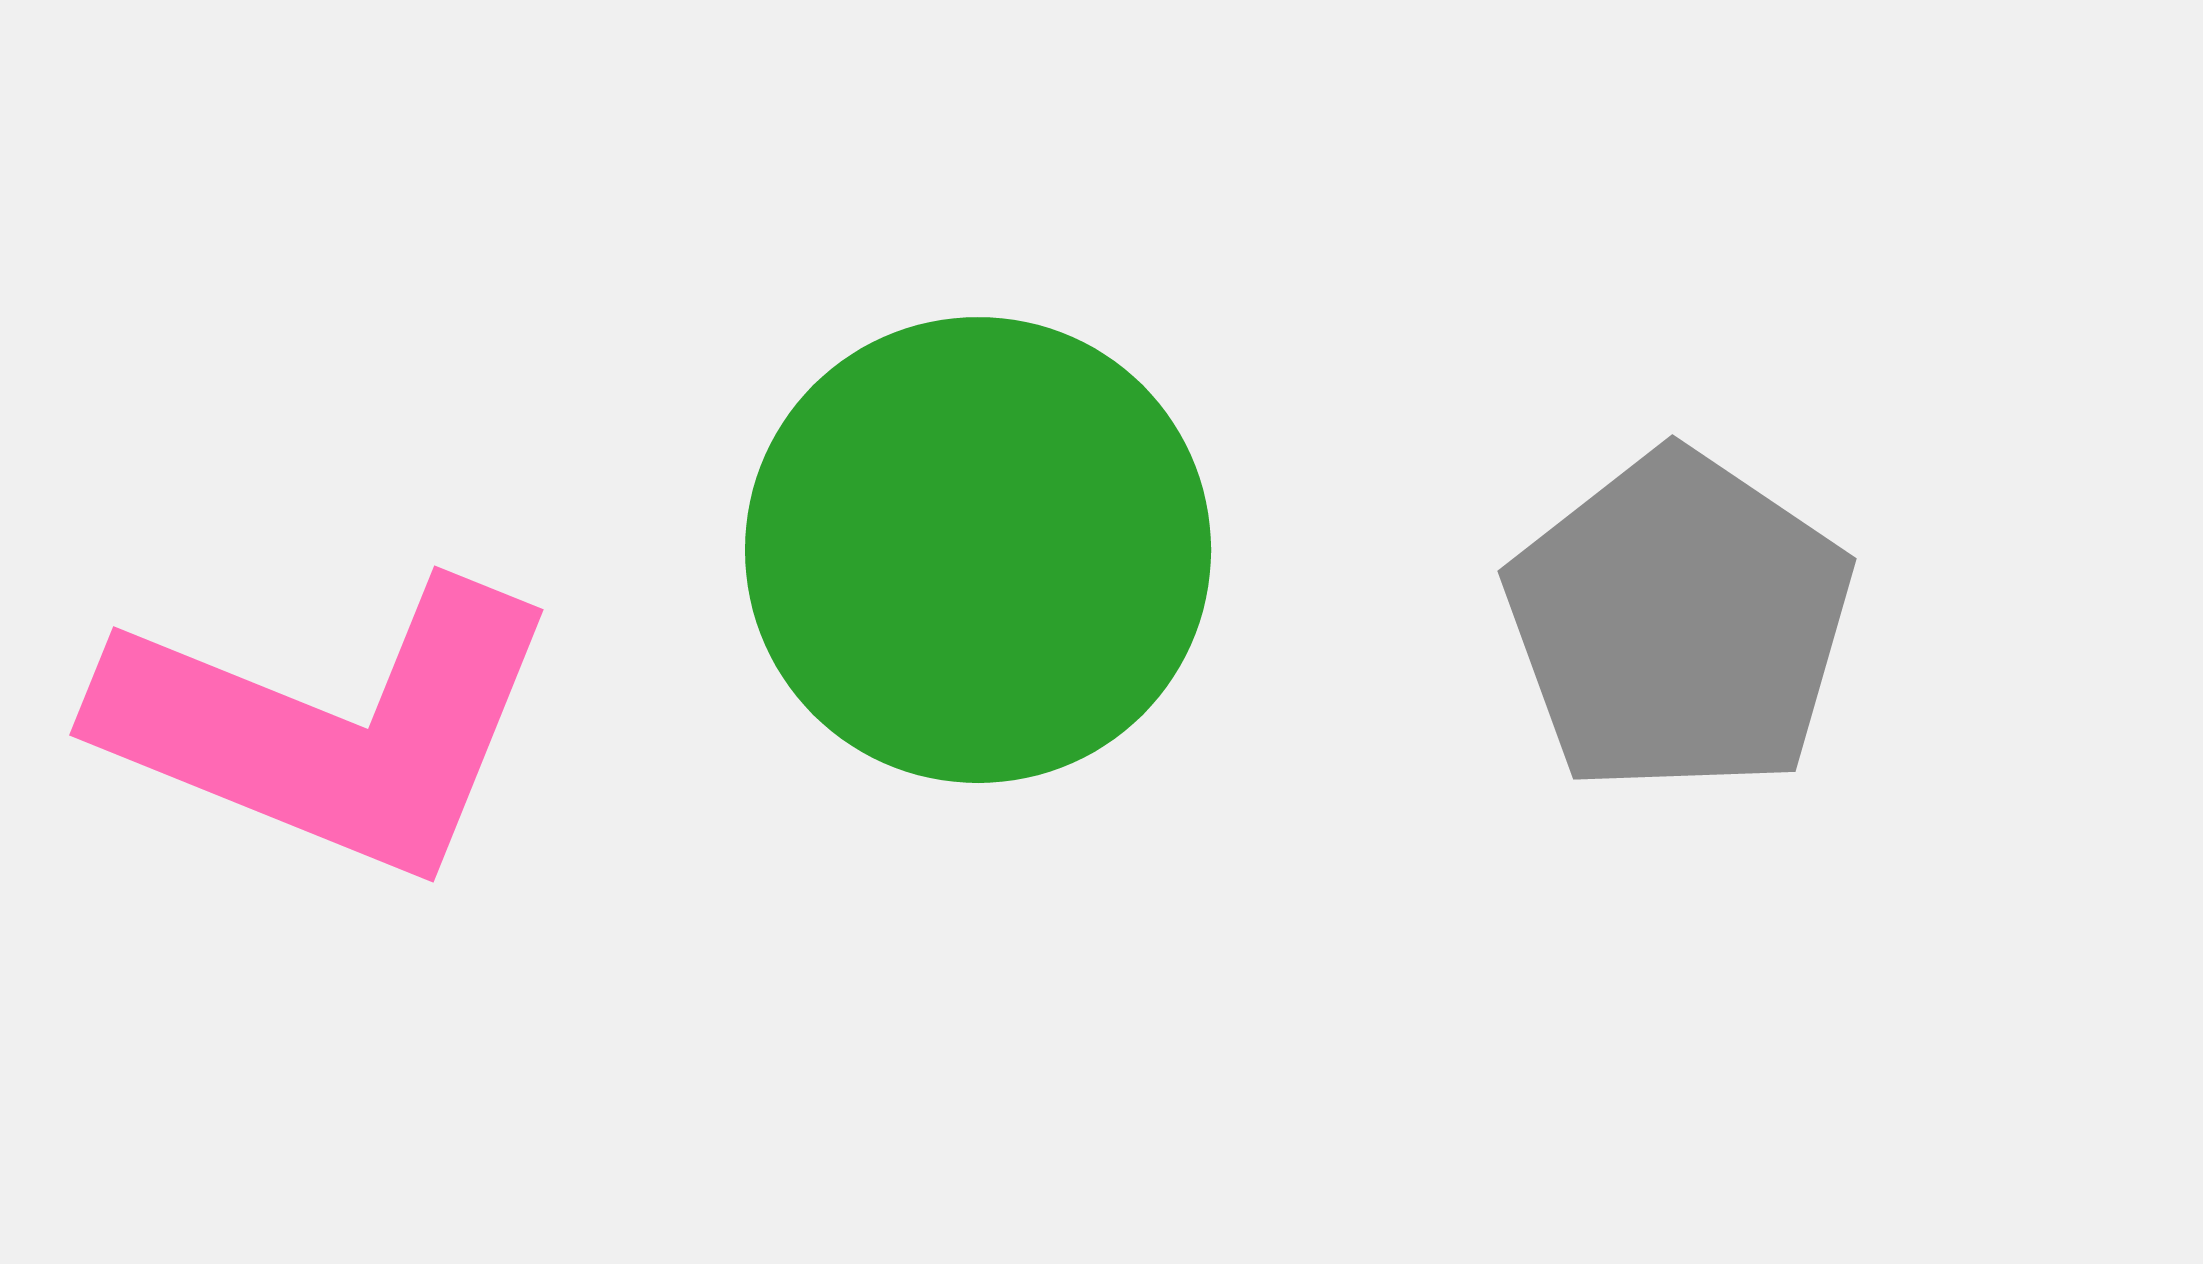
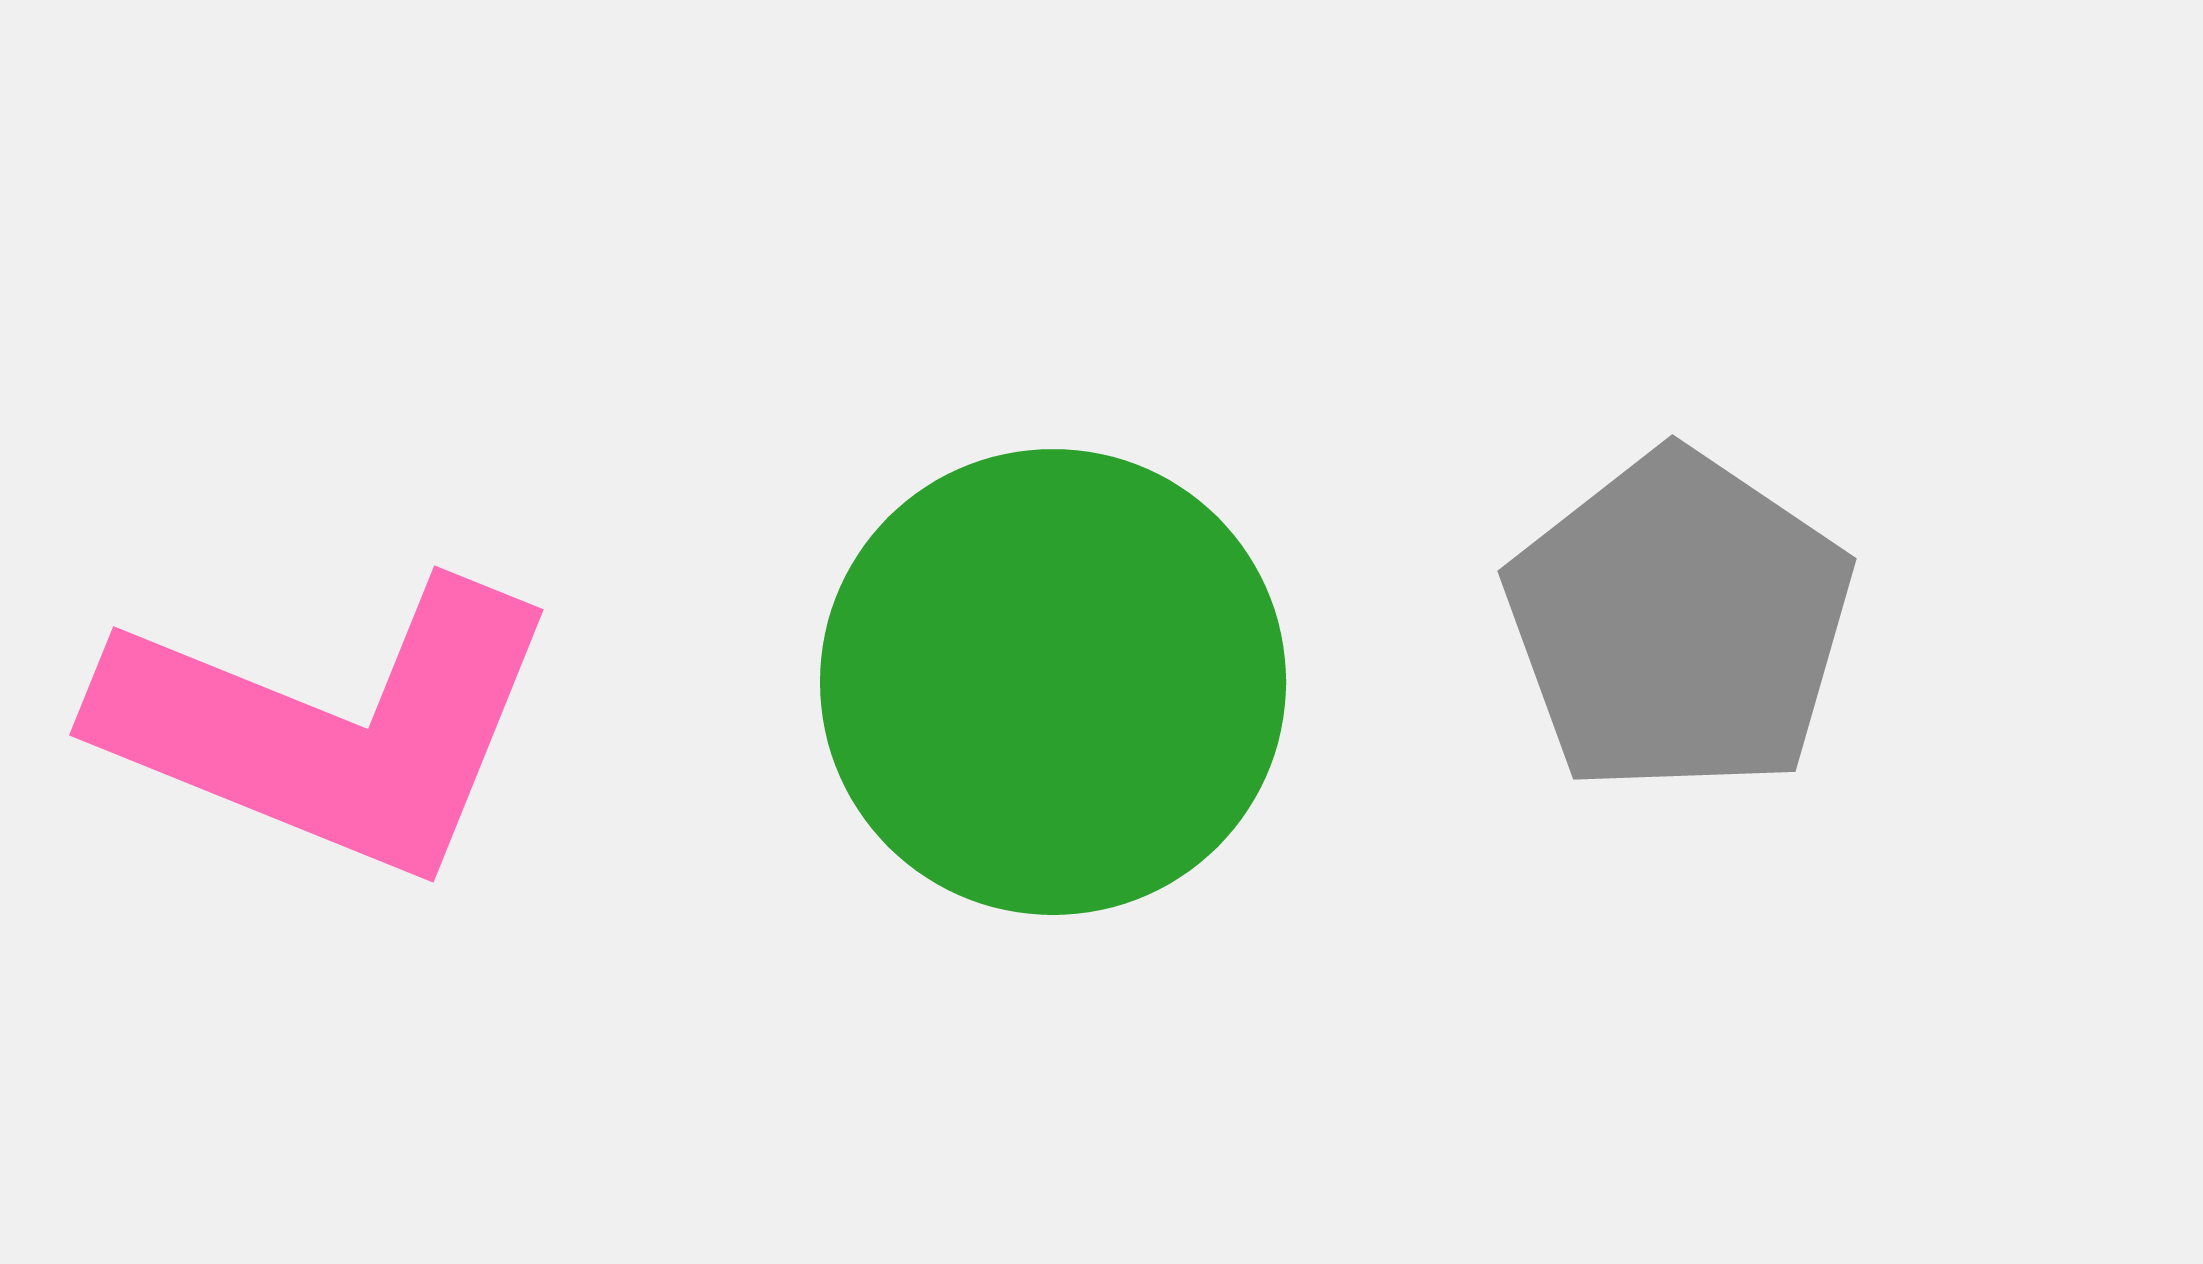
green circle: moved 75 px right, 132 px down
